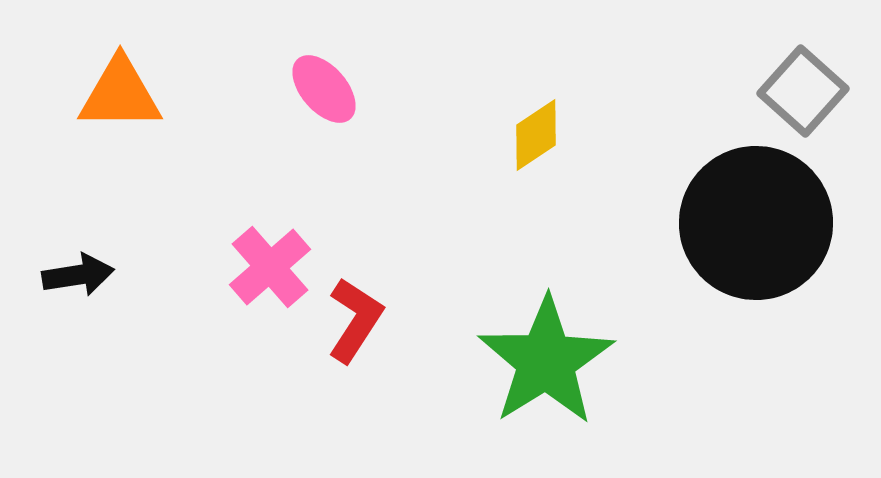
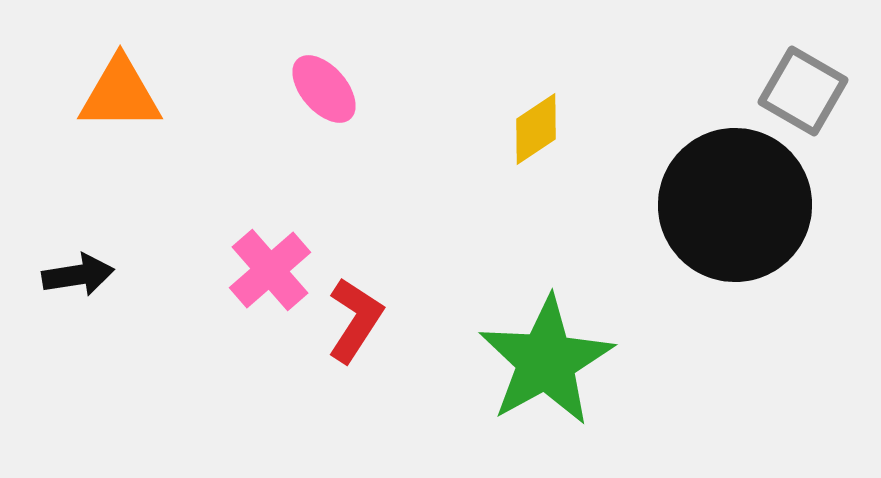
gray square: rotated 12 degrees counterclockwise
yellow diamond: moved 6 px up
black circle: moved 21 px left, 18 px up
pink cross: moved 3 px down
green star: rotated 3 degrees clockwise
